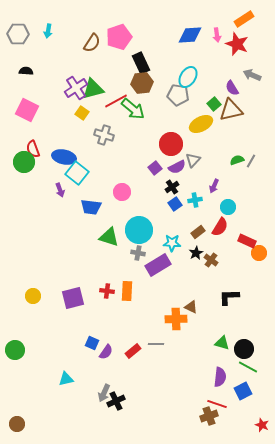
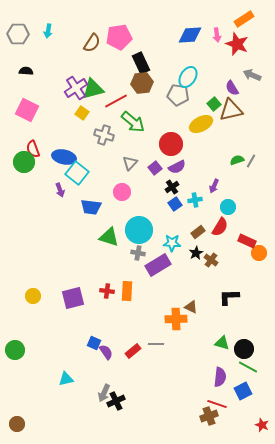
pink pentagon at (119, 37): rotated 10 degrees clockwise
green arrow at (133, 109): moved 13 px down
gray triangle at (193, 160): moved 63 px left, 3 px down
blue square at (92, 343): moved 2 px right
purple semicircle at (106, 352): rotated 70 degrees counterclockwise
